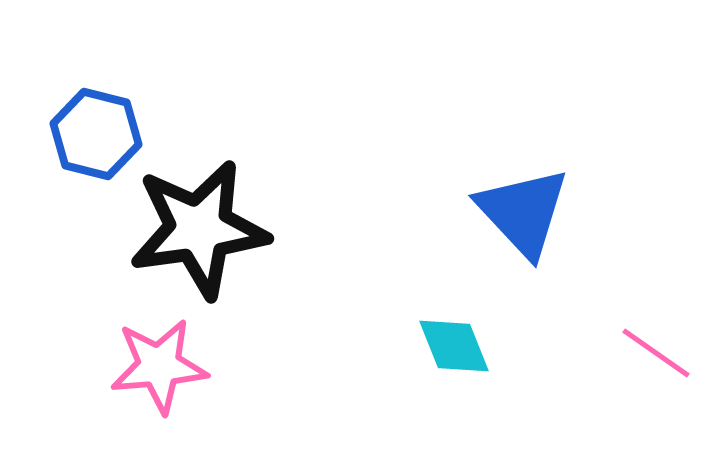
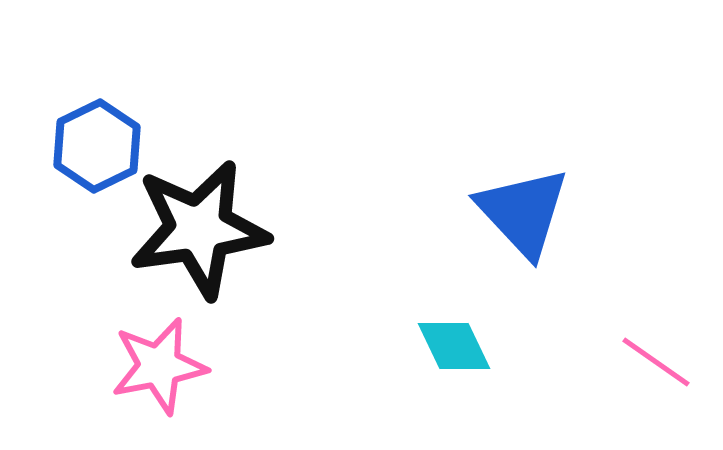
blue hexagon: moved 1 px right, 12 px down; rotated 20 degrees clockwise
cyan diamond: rotated 4 degrees counterclockwise
pink line: moved 9 px down
pink star: rotated 6 degrees counterclockwise
